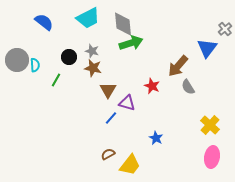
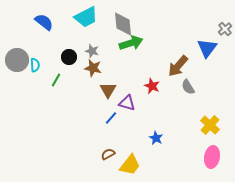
cyan trapezoid: moved 2 px left, 1 px up
